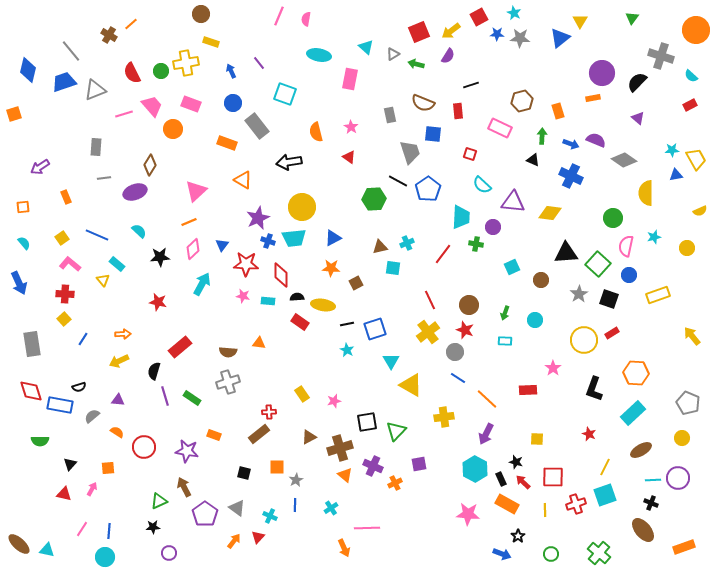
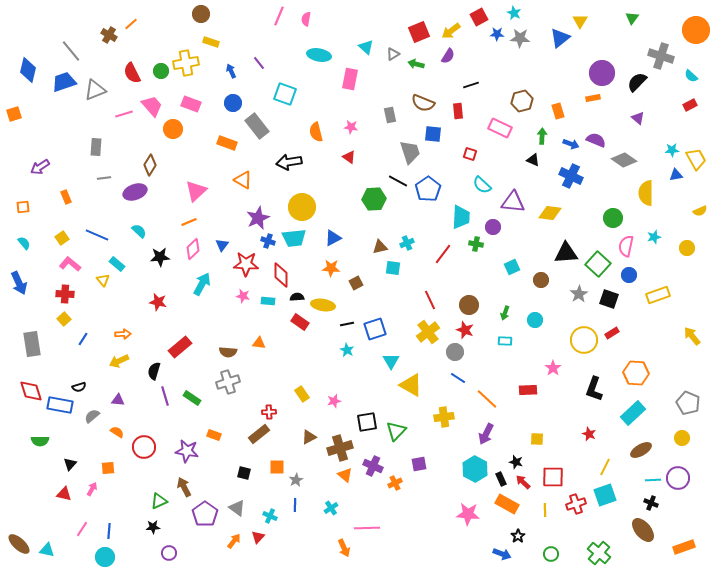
pink star at (351, 127): rotated 24 degrees counterclockwise
